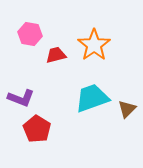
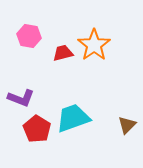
pink hexagon: moved 1 px left, 2 px down
red trapezoid: moved 7 px right, 2 px up
cyan trapezoid: moved 19 px left, 20 px down
brown triangle: moved 16 px down
